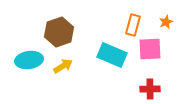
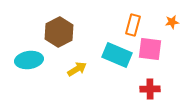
orange star: moved 6 px right; rotated 16 degrees clockwise
brown hexagon: rotated 8 degrees counterclockwise
pink square: rotated 10 degrees clockwise
cyan rectangle: moved 5 px right
yellow arrow: moved 14 px right, 3 px down
